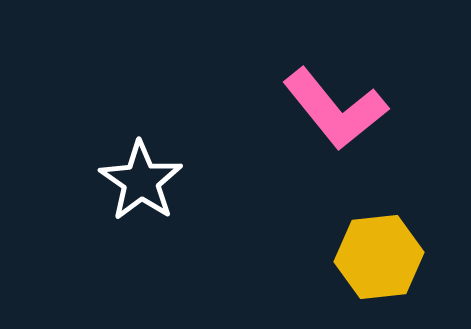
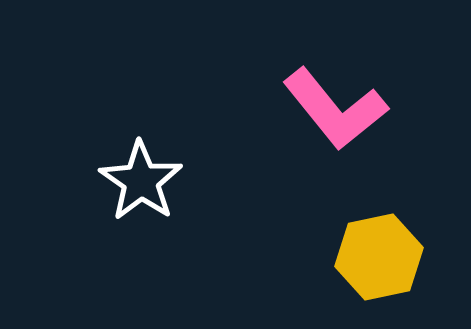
yellow hexagon: rotated 6 degrees counterclockwise
